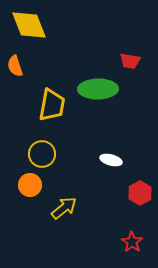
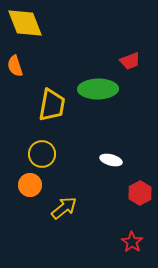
yellow diamond: moved 4 px left, 2 px up
red trapezoid: rotated 30 degrees counterclockwise
